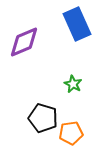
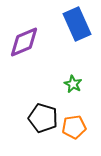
orange pentagon: moved 3 px right, 6 px up
